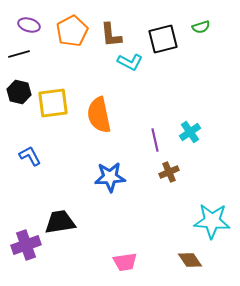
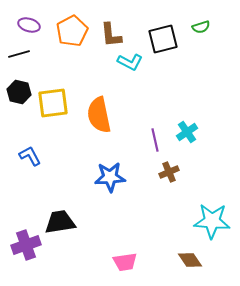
cyan cross: moved 3 px left
